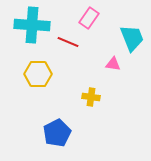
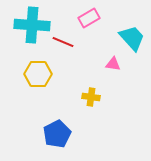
pink rectangle: rotated 25 degrees clockwise
cyan trapezoid: rotated 20 degrees counterclockwise
red line: moved 5 px left
blue pentagon: moved 1 px down
